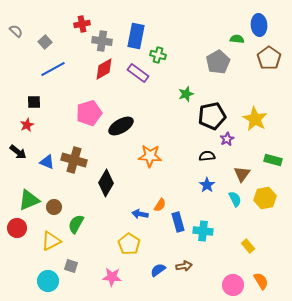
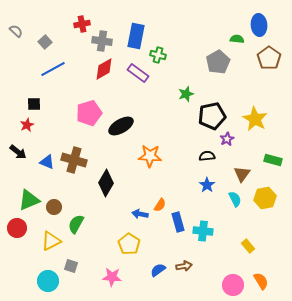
black square at (34, 102): moved 2 px down
